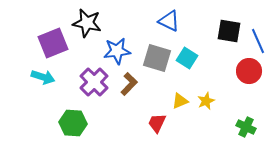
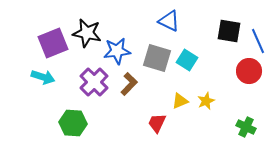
black star: moved 10 px down
cyan square: moved 2 px down
